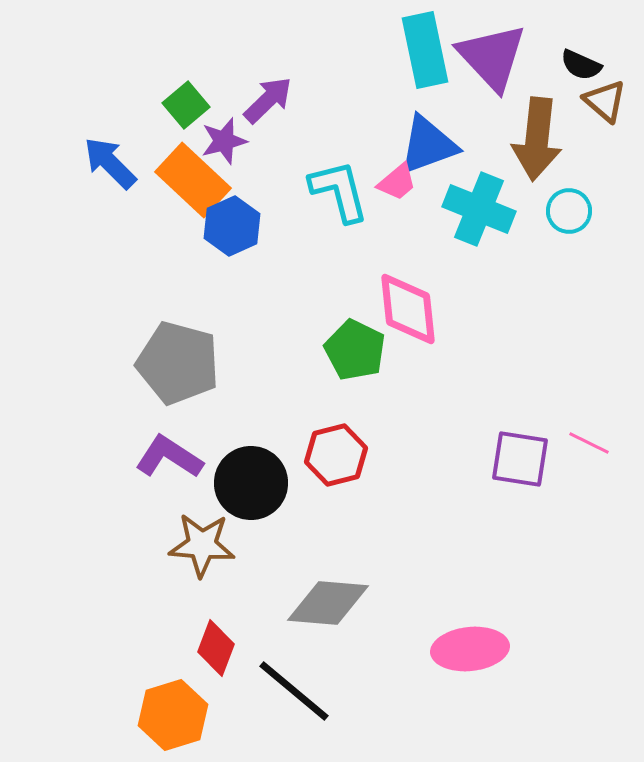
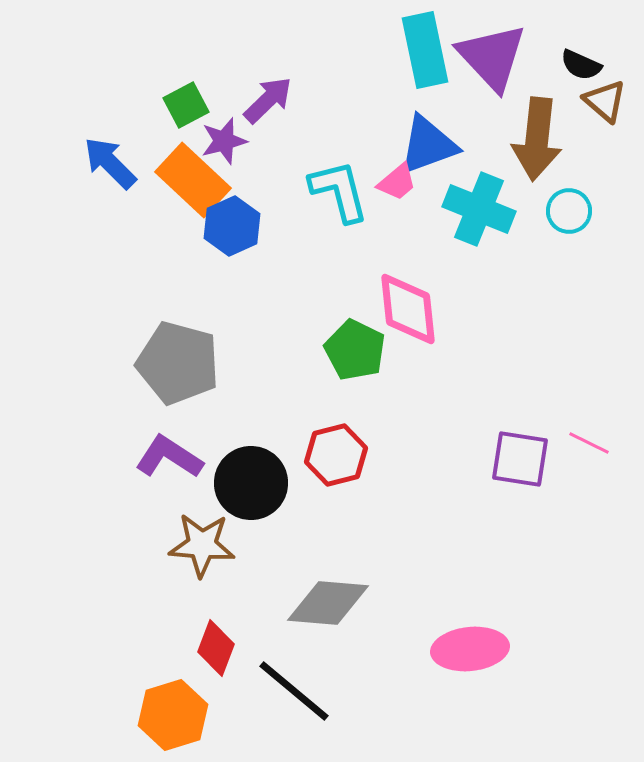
green square: rotated 12 degrees clockwise
